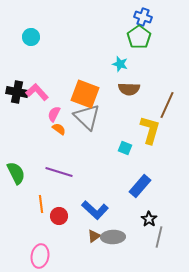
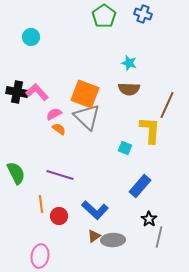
blue cross: moved 3 px up
green pentagon: moved 35 px left, 21 px up
cyan star: moved 9 px right, 1 px up
pink semicircle: rotated 35 degrees clockwise
yellow L-shape: rotated 12 degrees counterclockwise
purple line: moved 1 px right, 3 px down
gray ellipse: moved 3 px down
